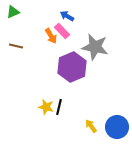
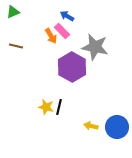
purple hexagon: rotated 8 degrees counterclockwise
yellow arrow: rotated 40 degrees counterclockwise
